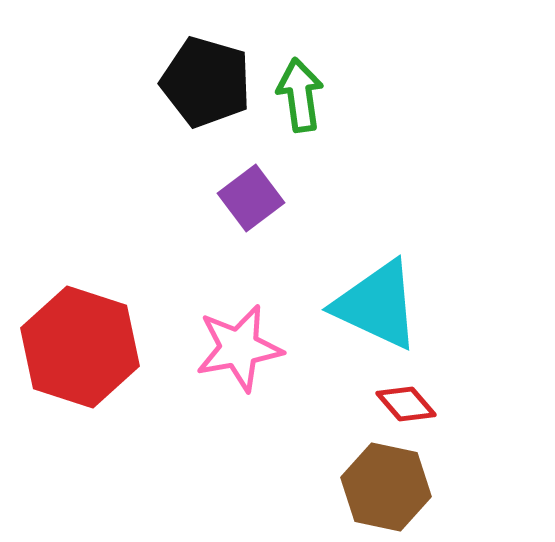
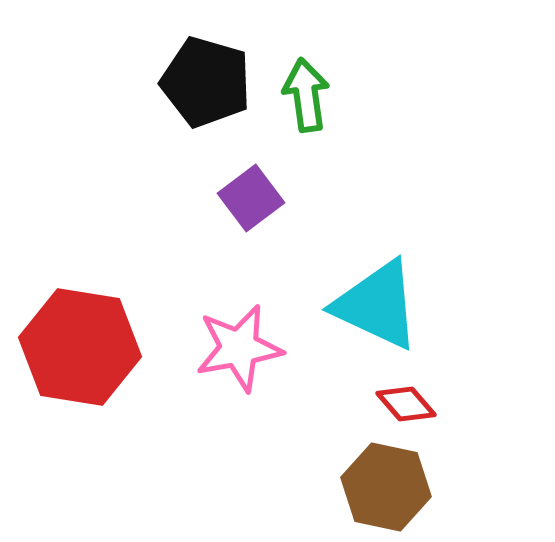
green arrow: moved 6 px right
red hexagon: rotated 9 degrees counterclockwise
